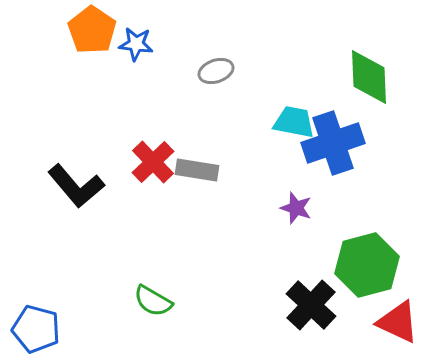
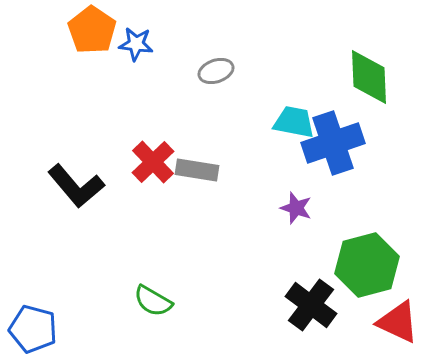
black cross: rotated 6 degrees counterclockwise
blue pentagon: moved 3 px left
